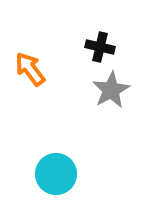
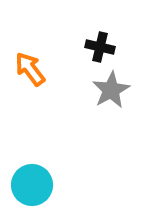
cyan circle: moved 24 px left, 11 px down
